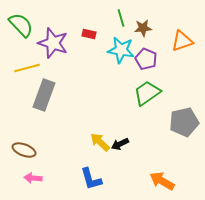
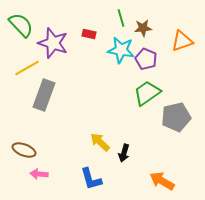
yellow line: rotated 15 degrees counterclockwise
gray pentagon: moved 8 px left, 5 px up
black arrow: moved 4 px right, 9 px down; rotated 48 degrees counterclockwise
pink arrow: moved 6 px right, 4 px up
